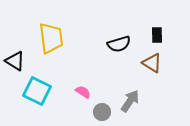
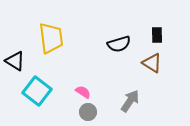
cyan square: rotated 12 degrees clockwise
gray circle: moved 14 px left
